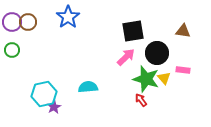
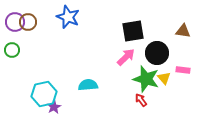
blue star: rotated 15 degrees counterclockwise
purple circle: moved 3 px right
cyan semicircle: moved 2 px up
